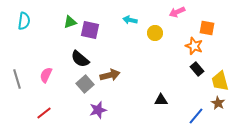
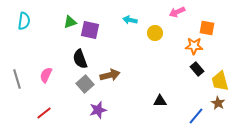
orange star: rotated 18 degrees counterclockwise
black semicircle: rotated 30 degrees clockwise
black triangle: moved 1 px left, 1 px down
